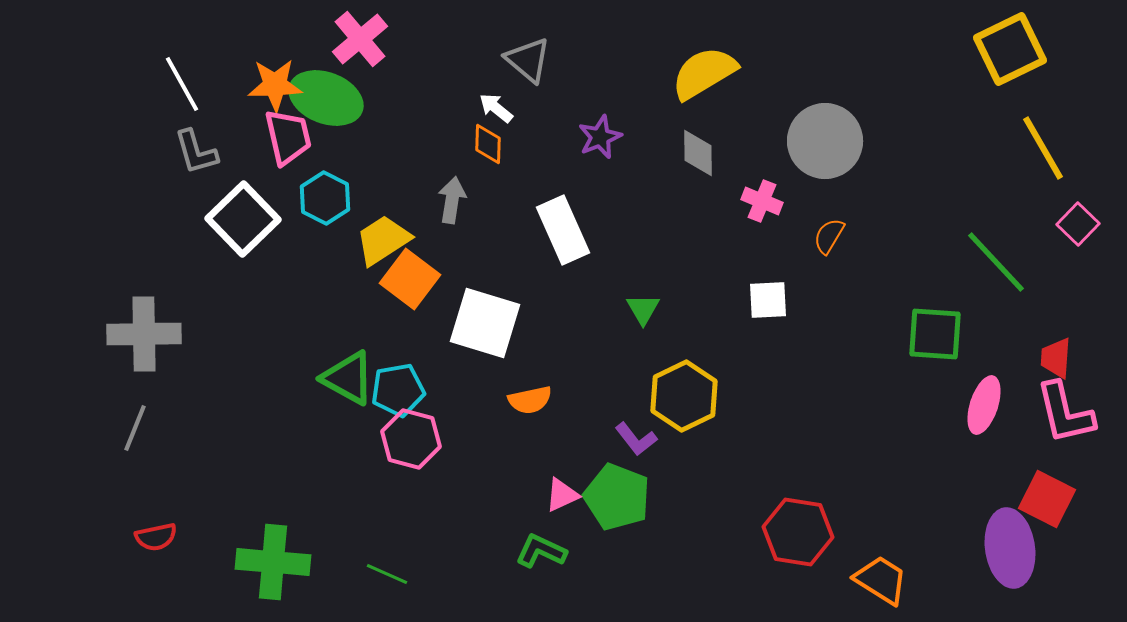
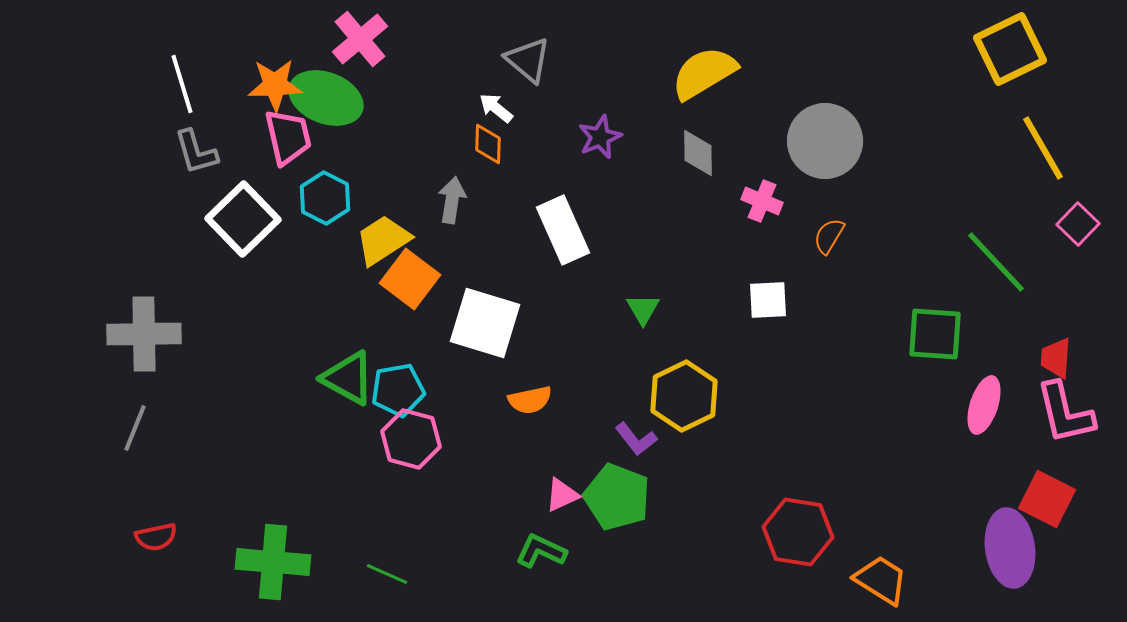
white line at (182, 84): rotated 12 degrees clockwise
